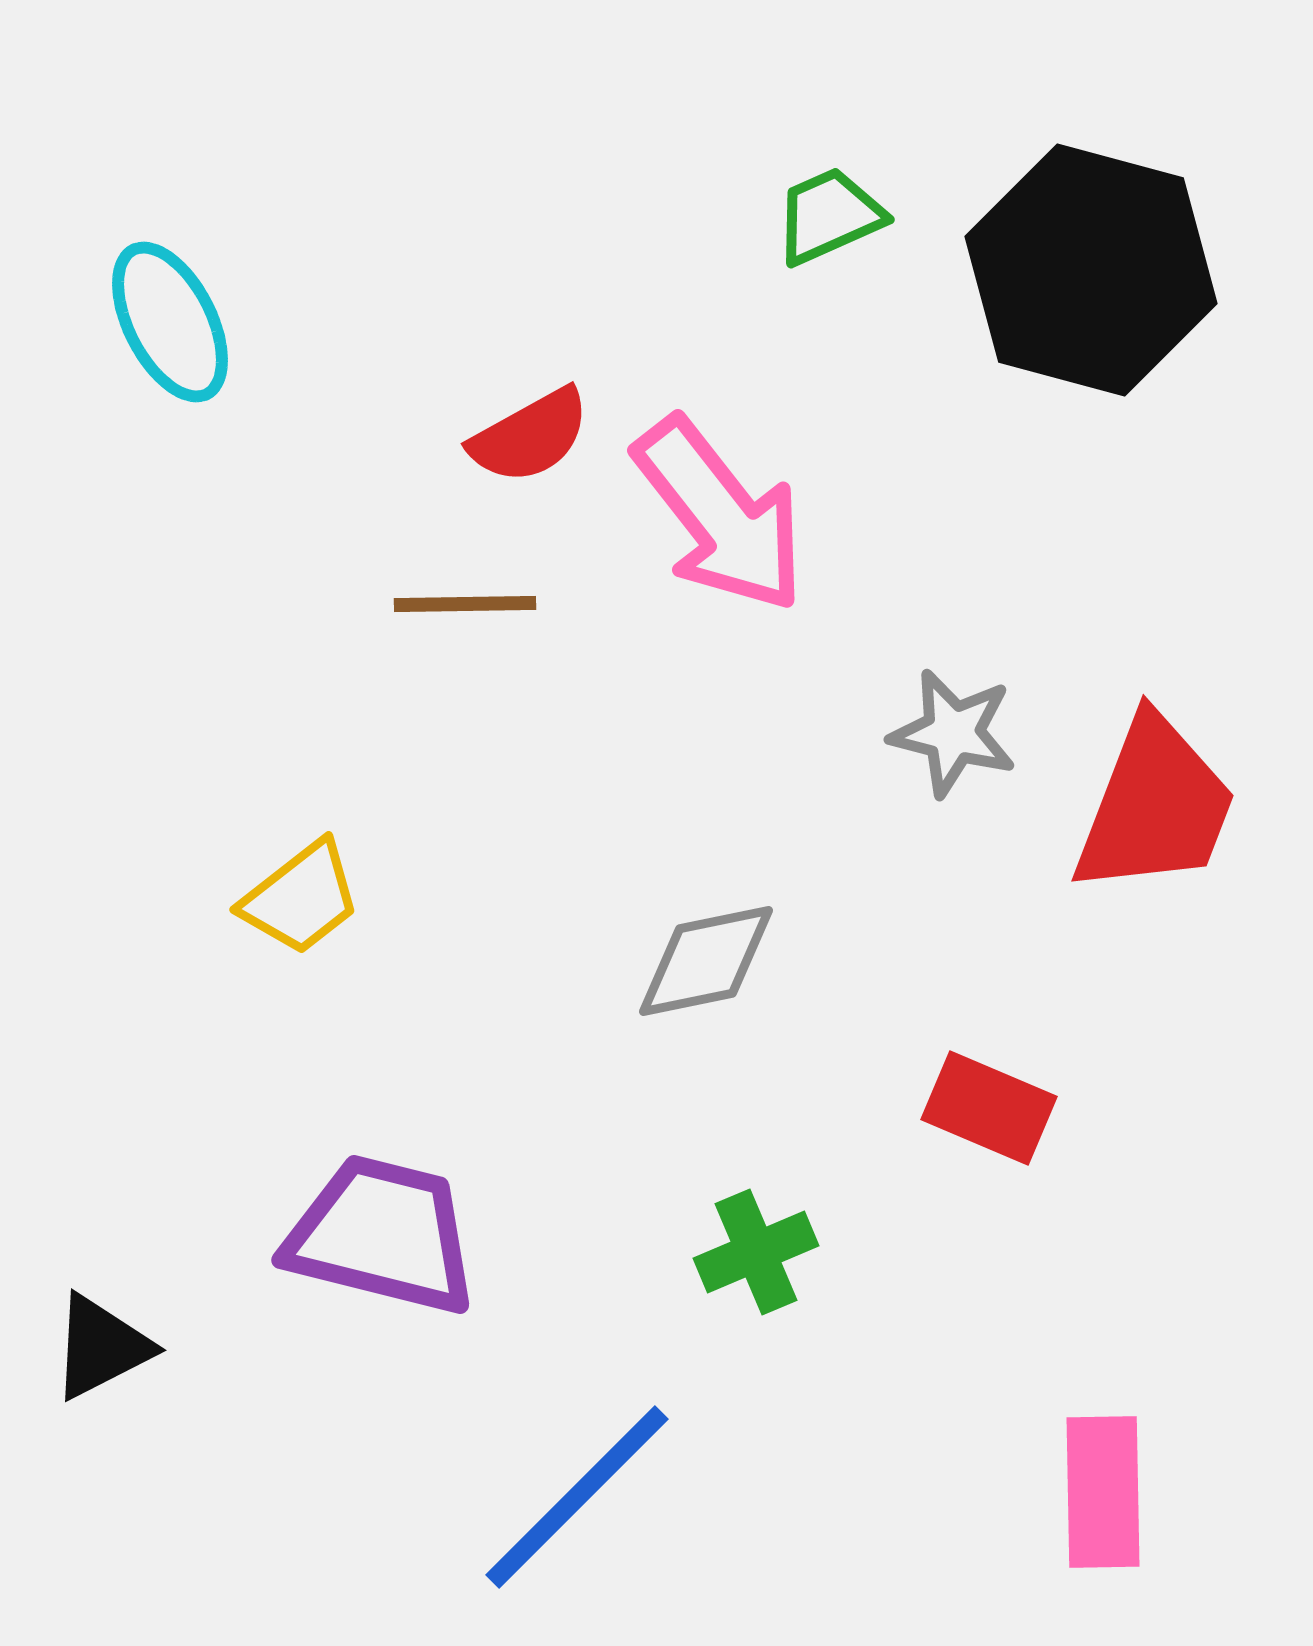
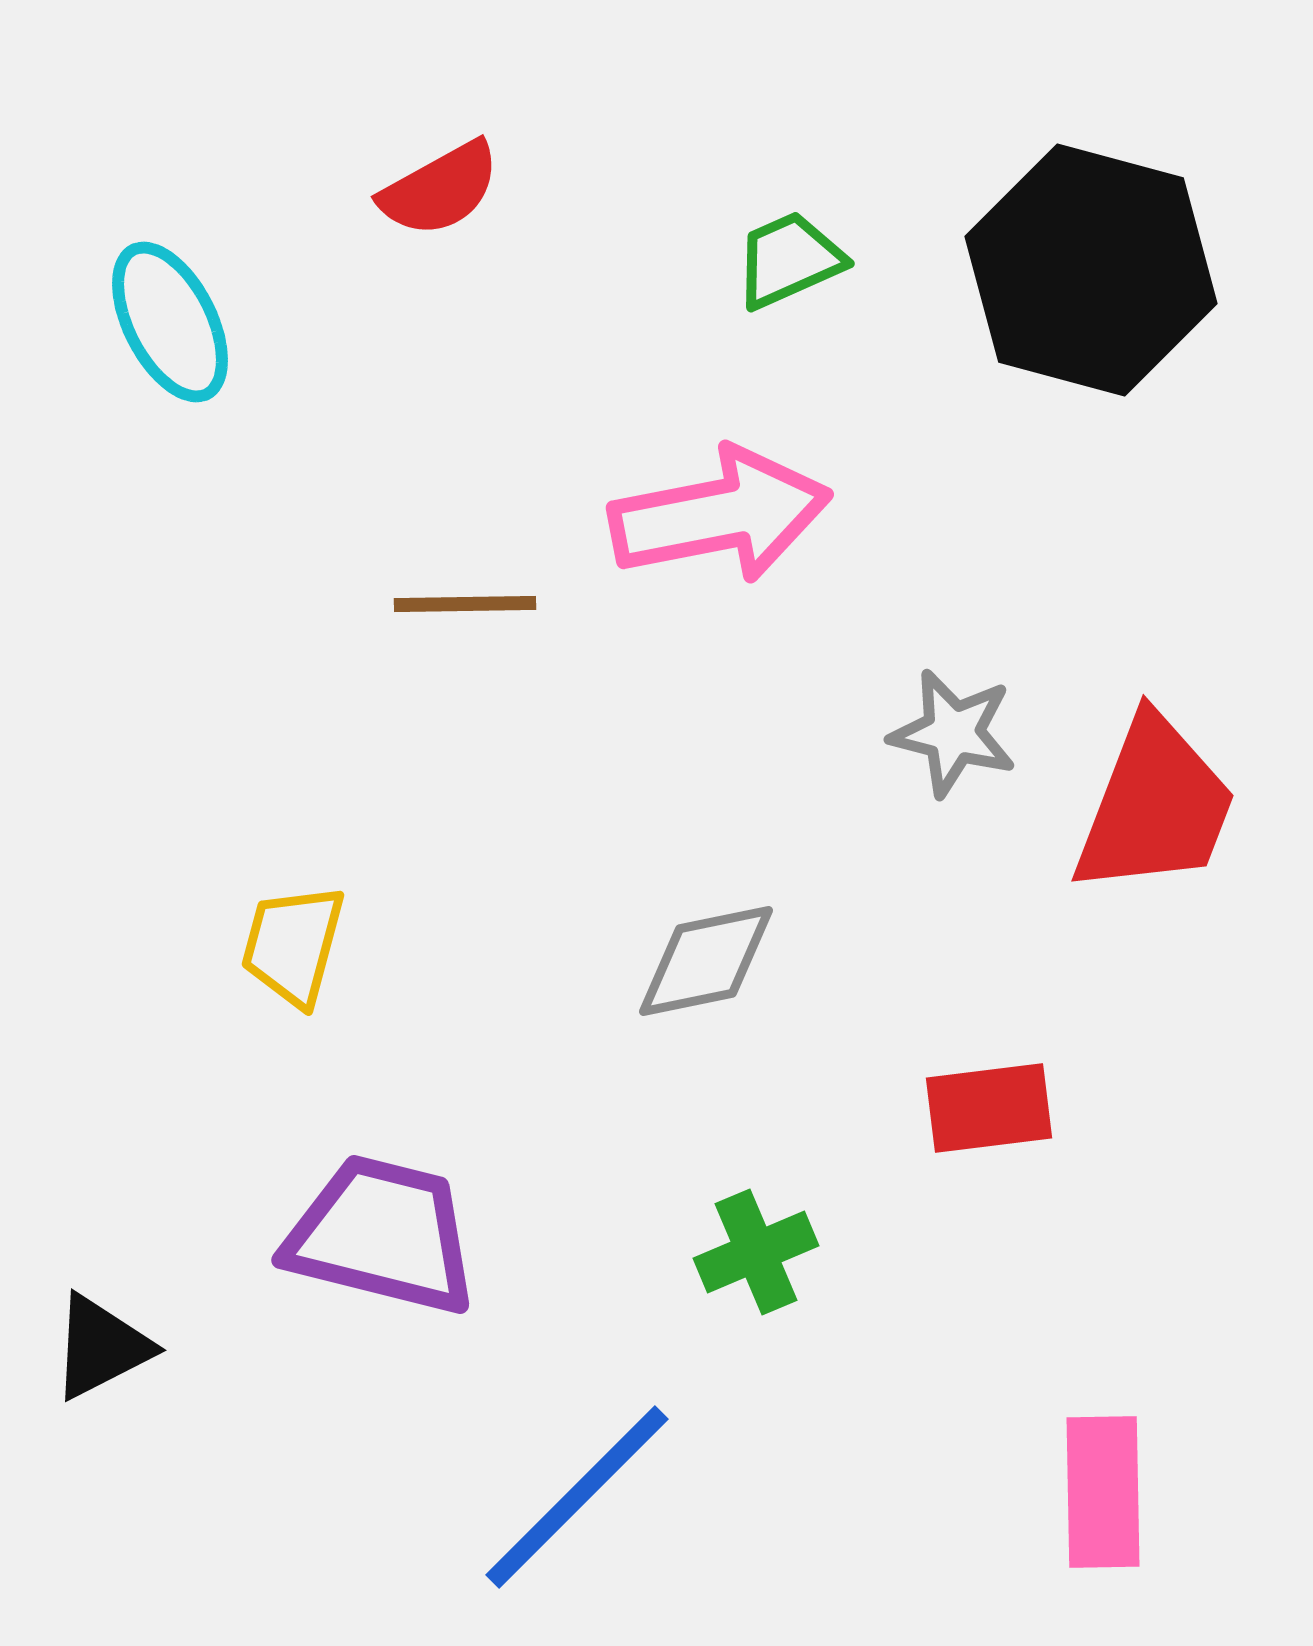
green trapezoid: moved 40 px left, 44 px down
red semicircle: moved 90 px left, 247 px up
pink arrow: rotated 63 degrees counterclockwise
yellow trapezoid: moved 8 px left, 47 px down; rotated 143 degrees clockwise
red rectangle: rotated 30 degrees counterclockwise
